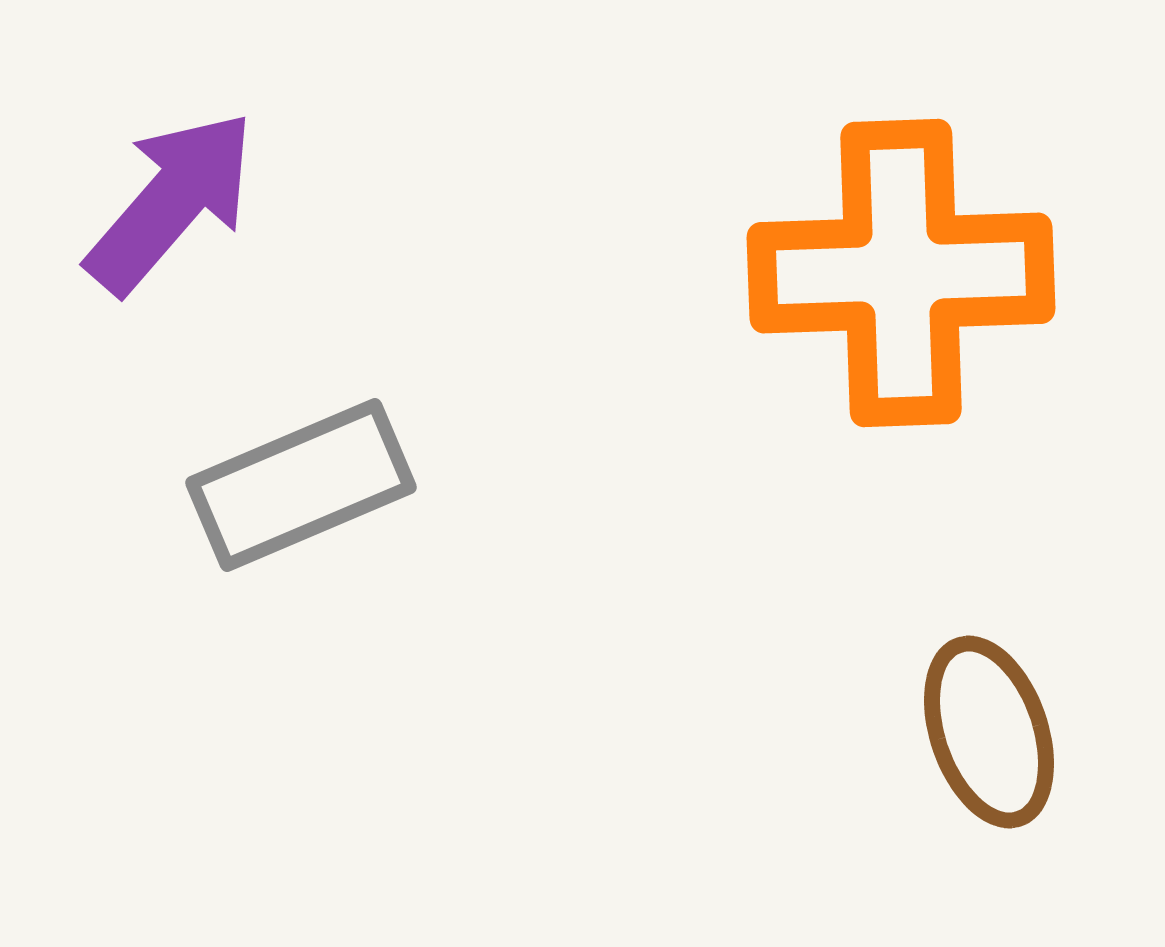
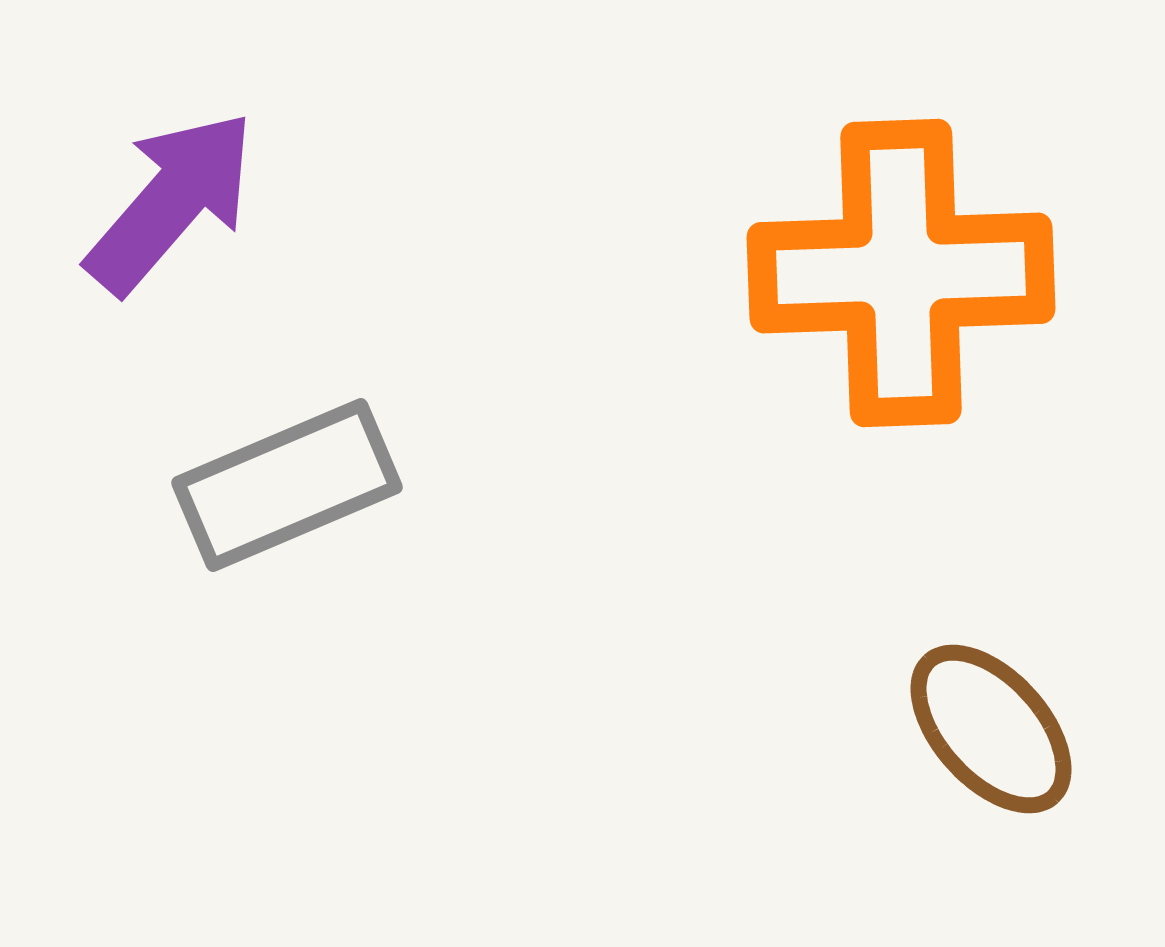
gray rectangle: moved 14 px left
brown ellipse: moved 2 px right, 3 px up; rotated 23 degrees counterclockwise
